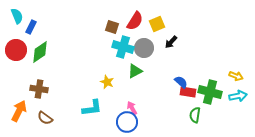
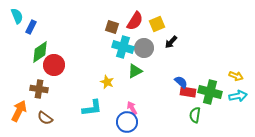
red circle: moved 38 px right, 15 px down
